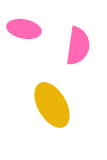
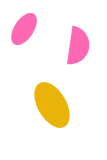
pink ellipse: rotated 68 degrees counterclockwise
